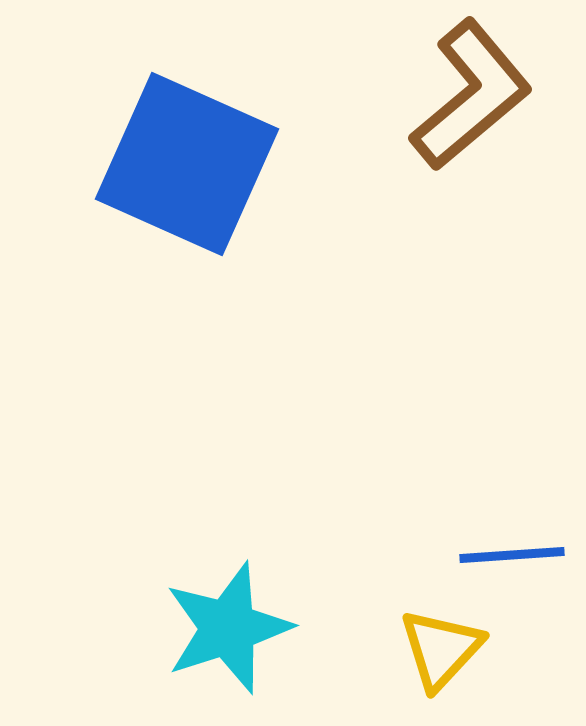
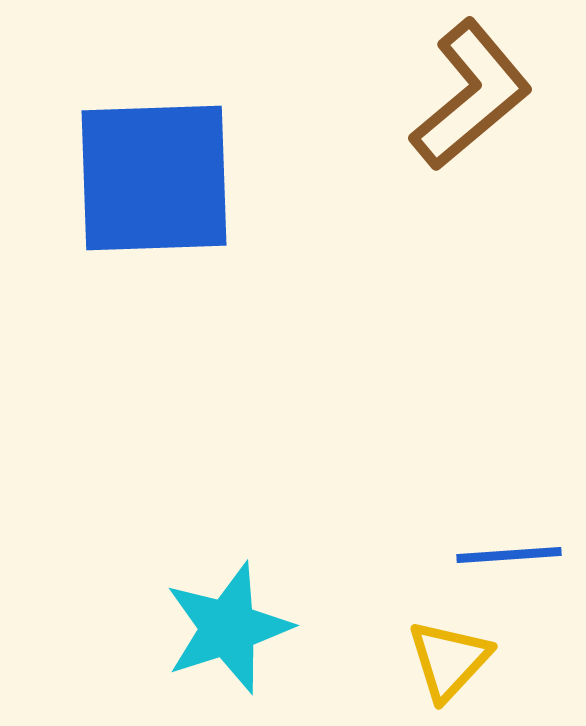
blue square: moved 33 px left, 14 px down; rotated 26 degrees counterclockwise
blue line: moved 3 px left
yellow triangle: moved 8 px right, 11 px down
